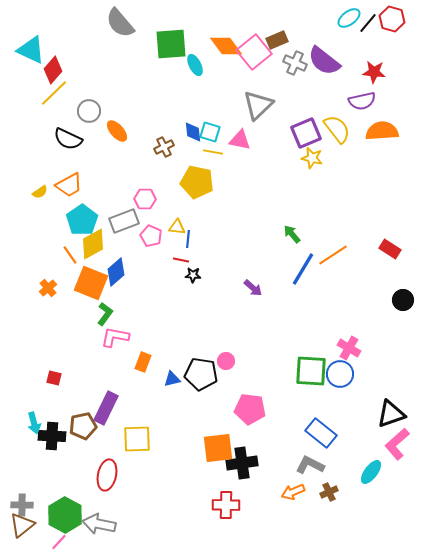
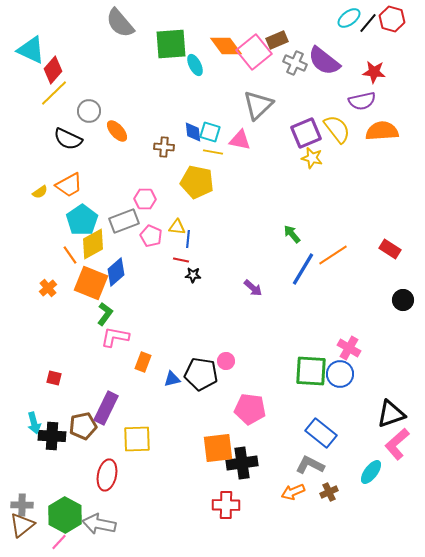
brown cross at (164, 147): rotated 30 degrees clockwise
